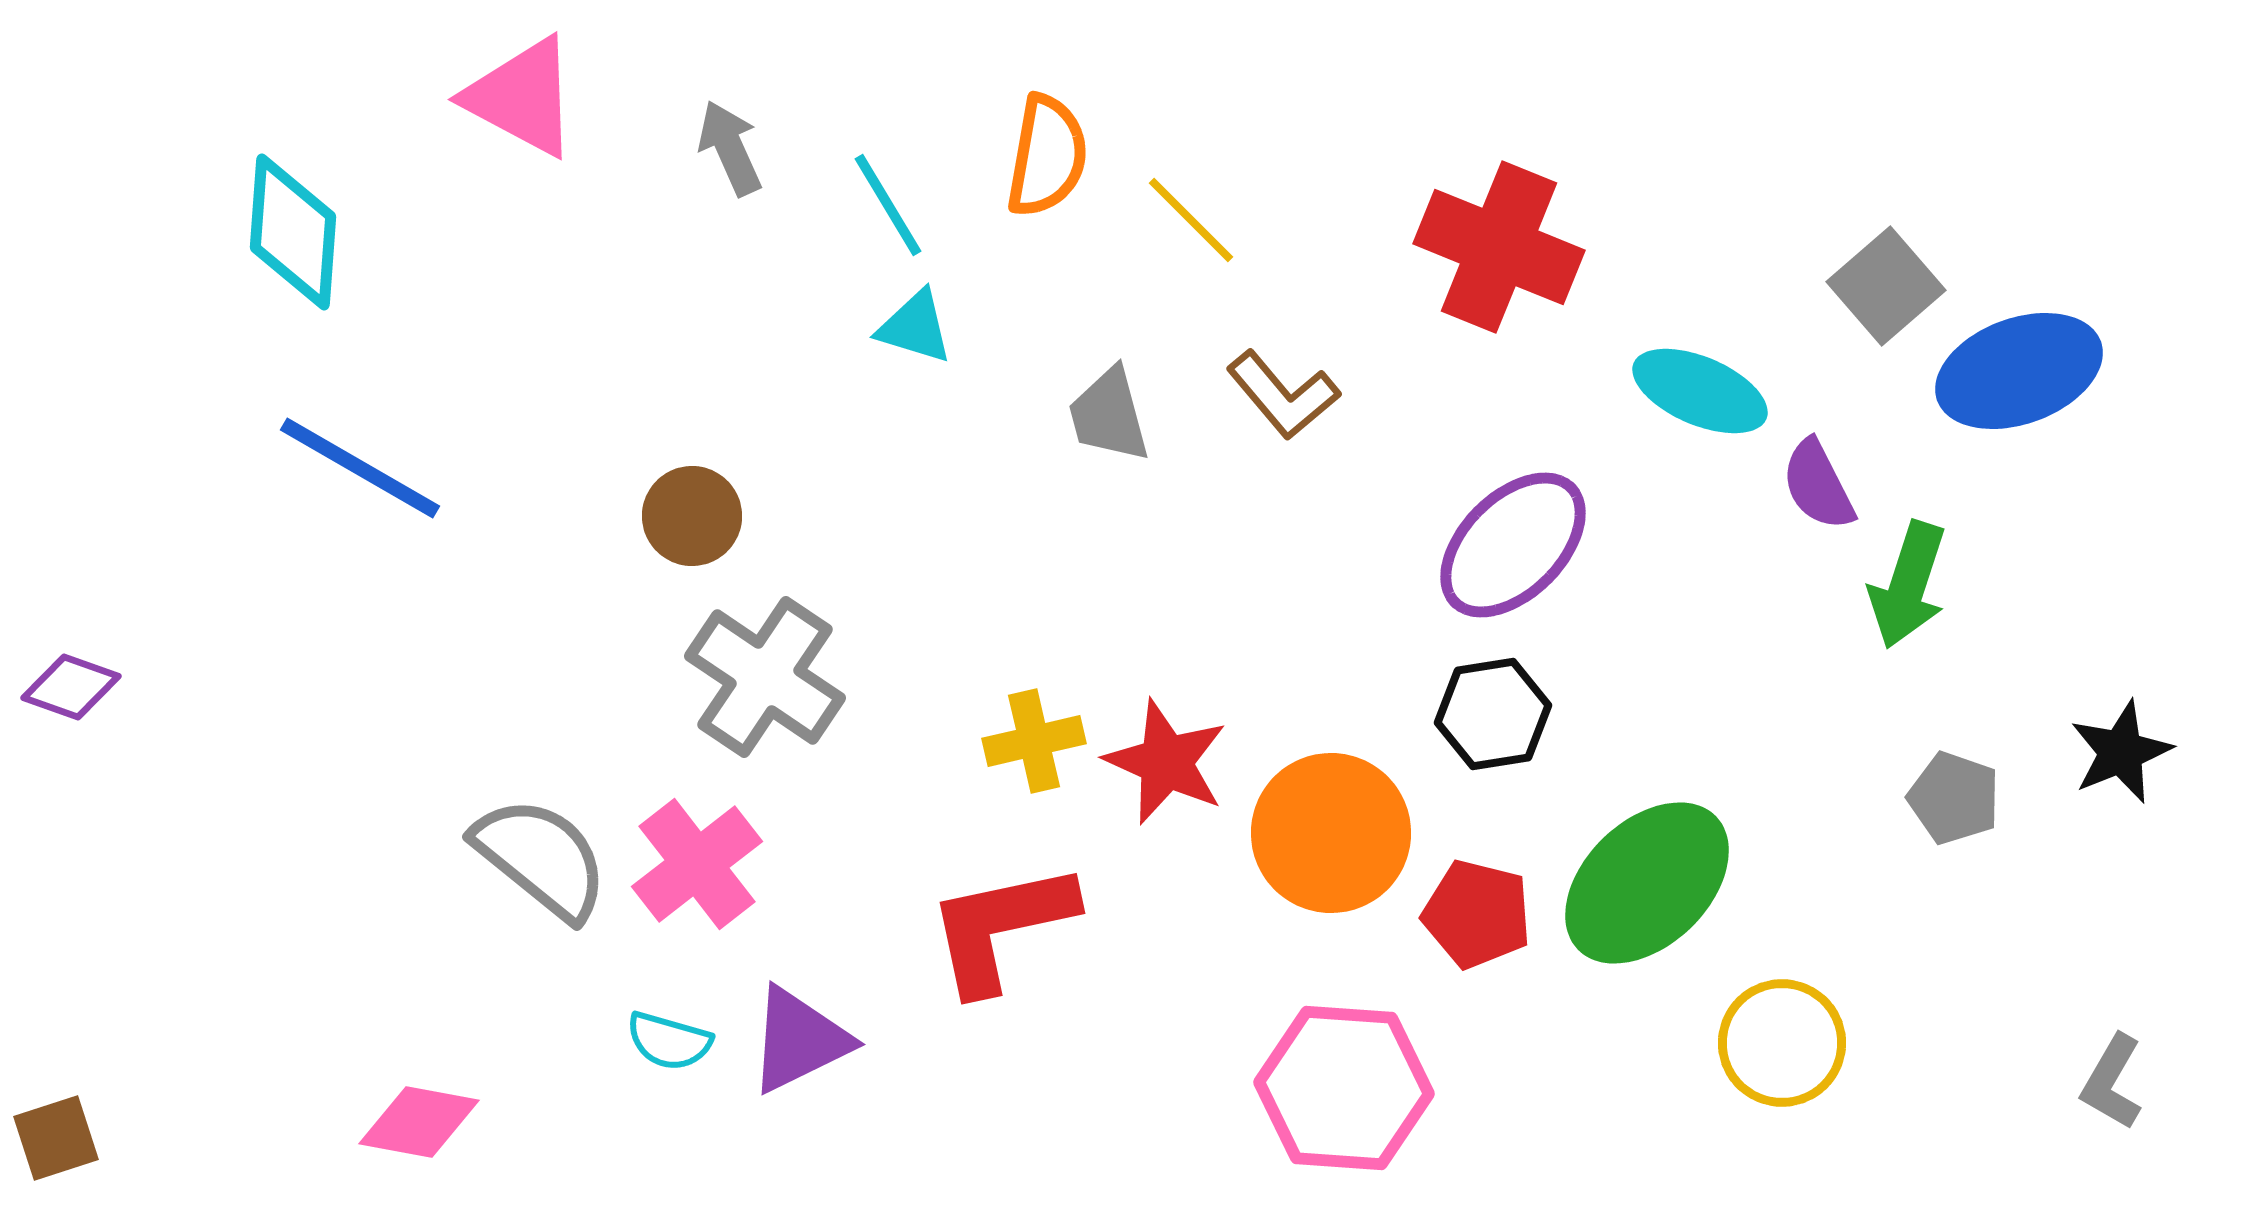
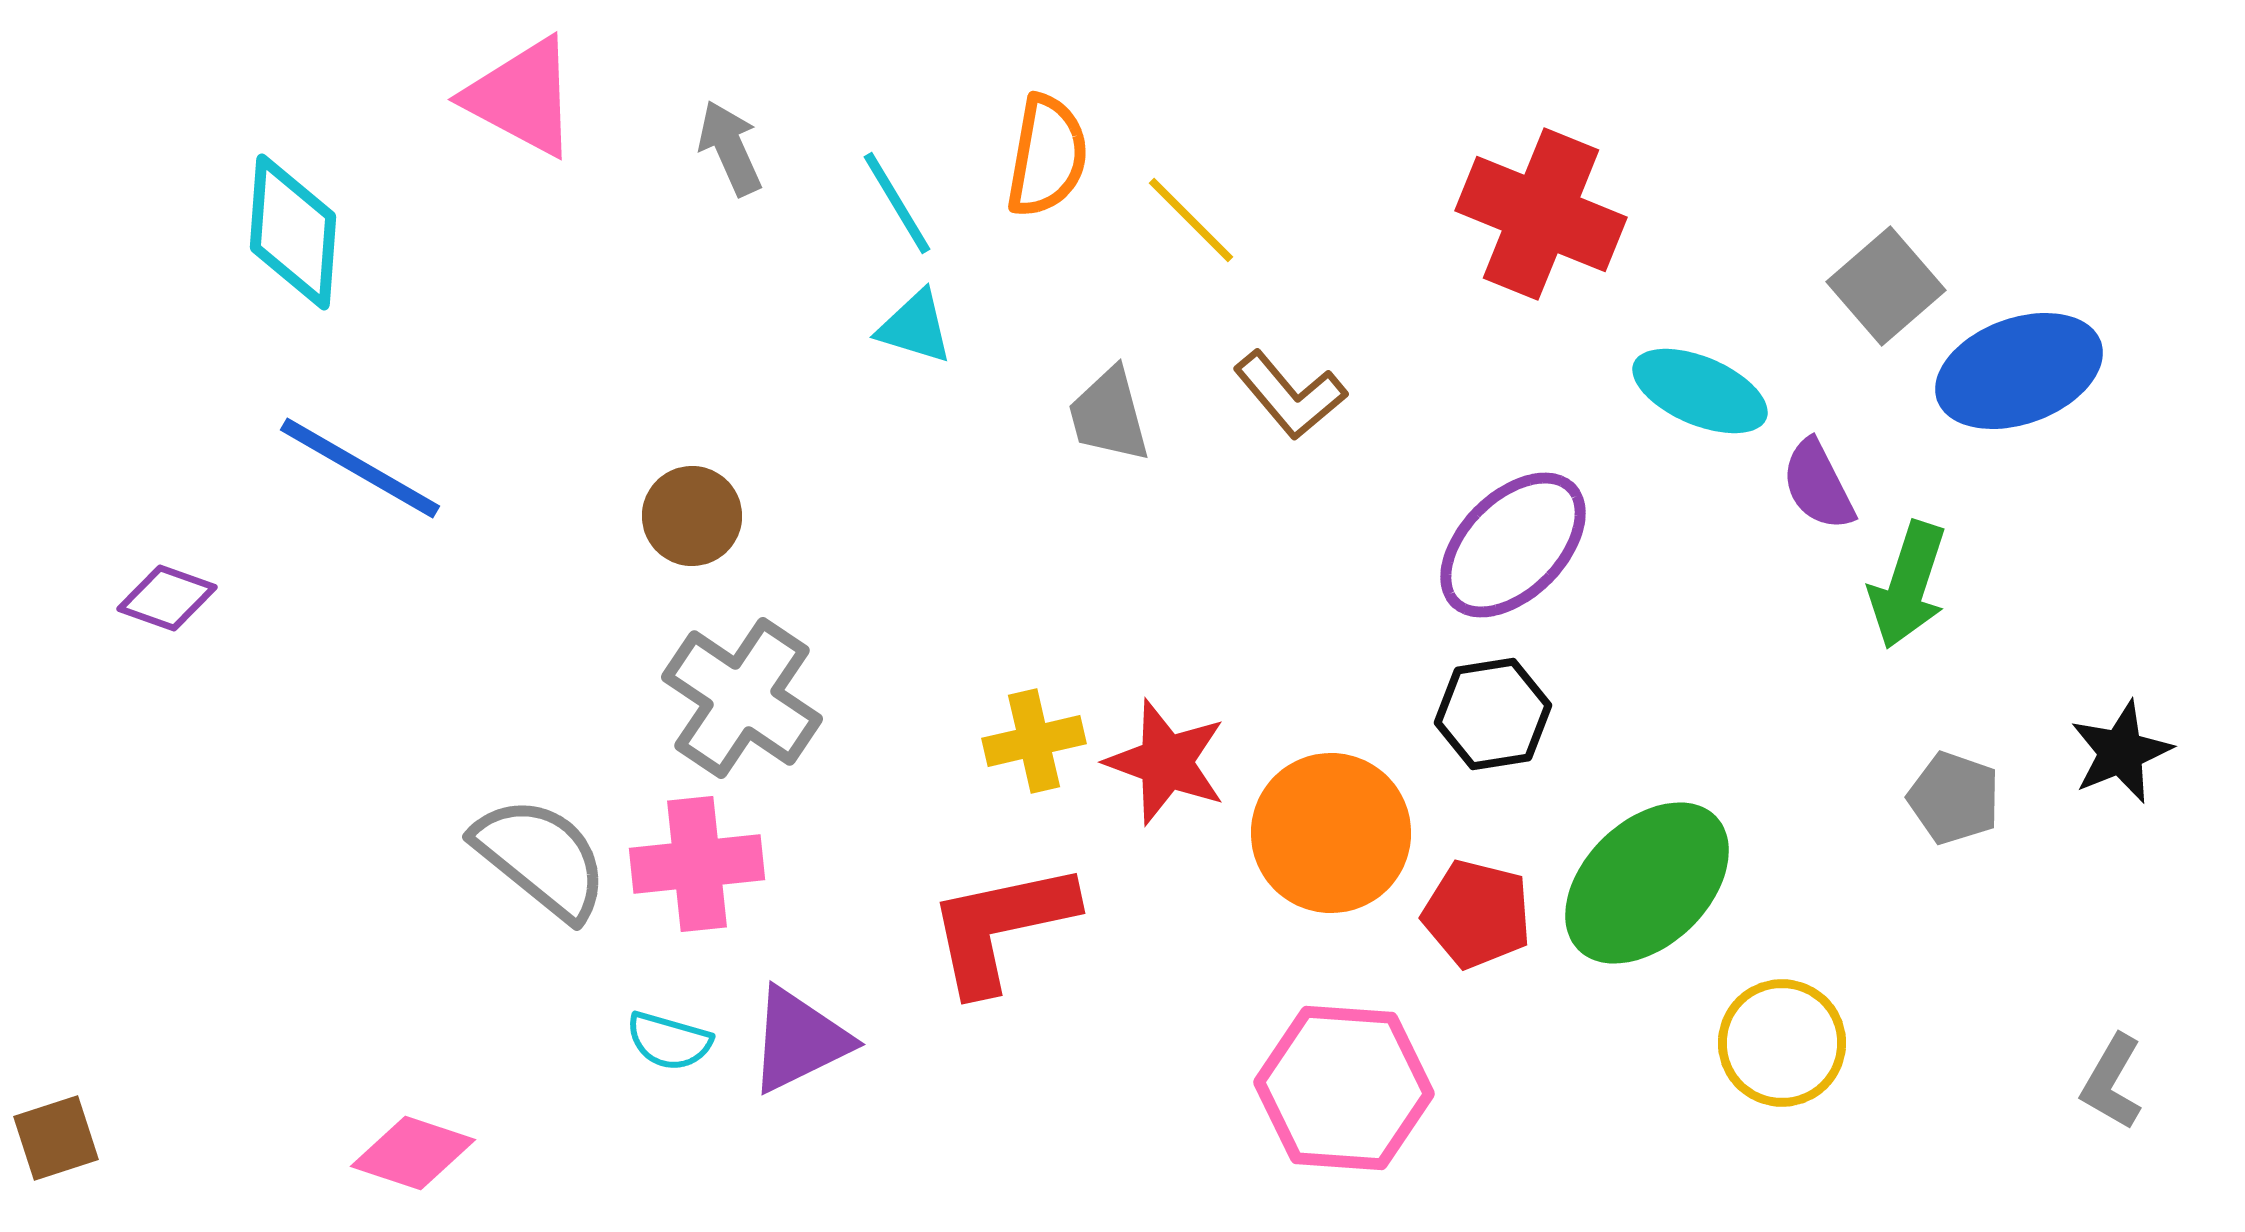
cyan line: moved 9 px right, 2 px up
red cross: moved 42 px right, 33 px up
brown L-shape: moved 7 px right
gray cross: moved 23 px left, 21 px down
purple diamond: moved 96 px right, 89 px up
red star: rotated 4 degrees counterclockwise
pink cross: rotated 32 degrees clockwise
pink diamond: moved 6 px left, 31 px down; rotated 8 degrees clockwise
